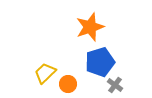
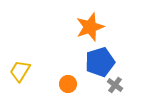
yellow trapezoid: moved 25 px left, 2 px up; rotated 15 degrees counterclockwise
